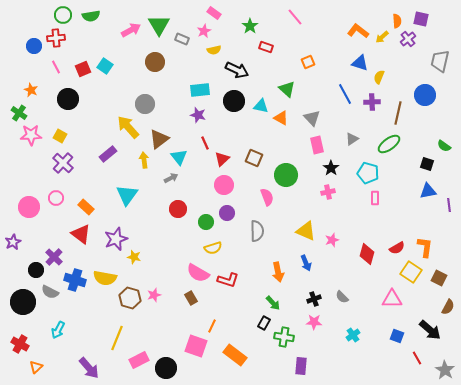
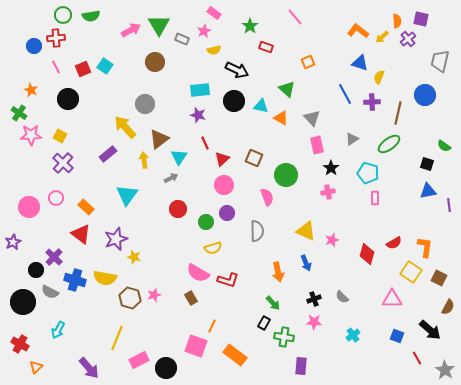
yellow arrow at (128, 127): moved 3 px left
cyan triangle at (179, 157): rotated 12 degrees clockwise
red semicircle at (397, 248): moved 3 px left, 5 px up
